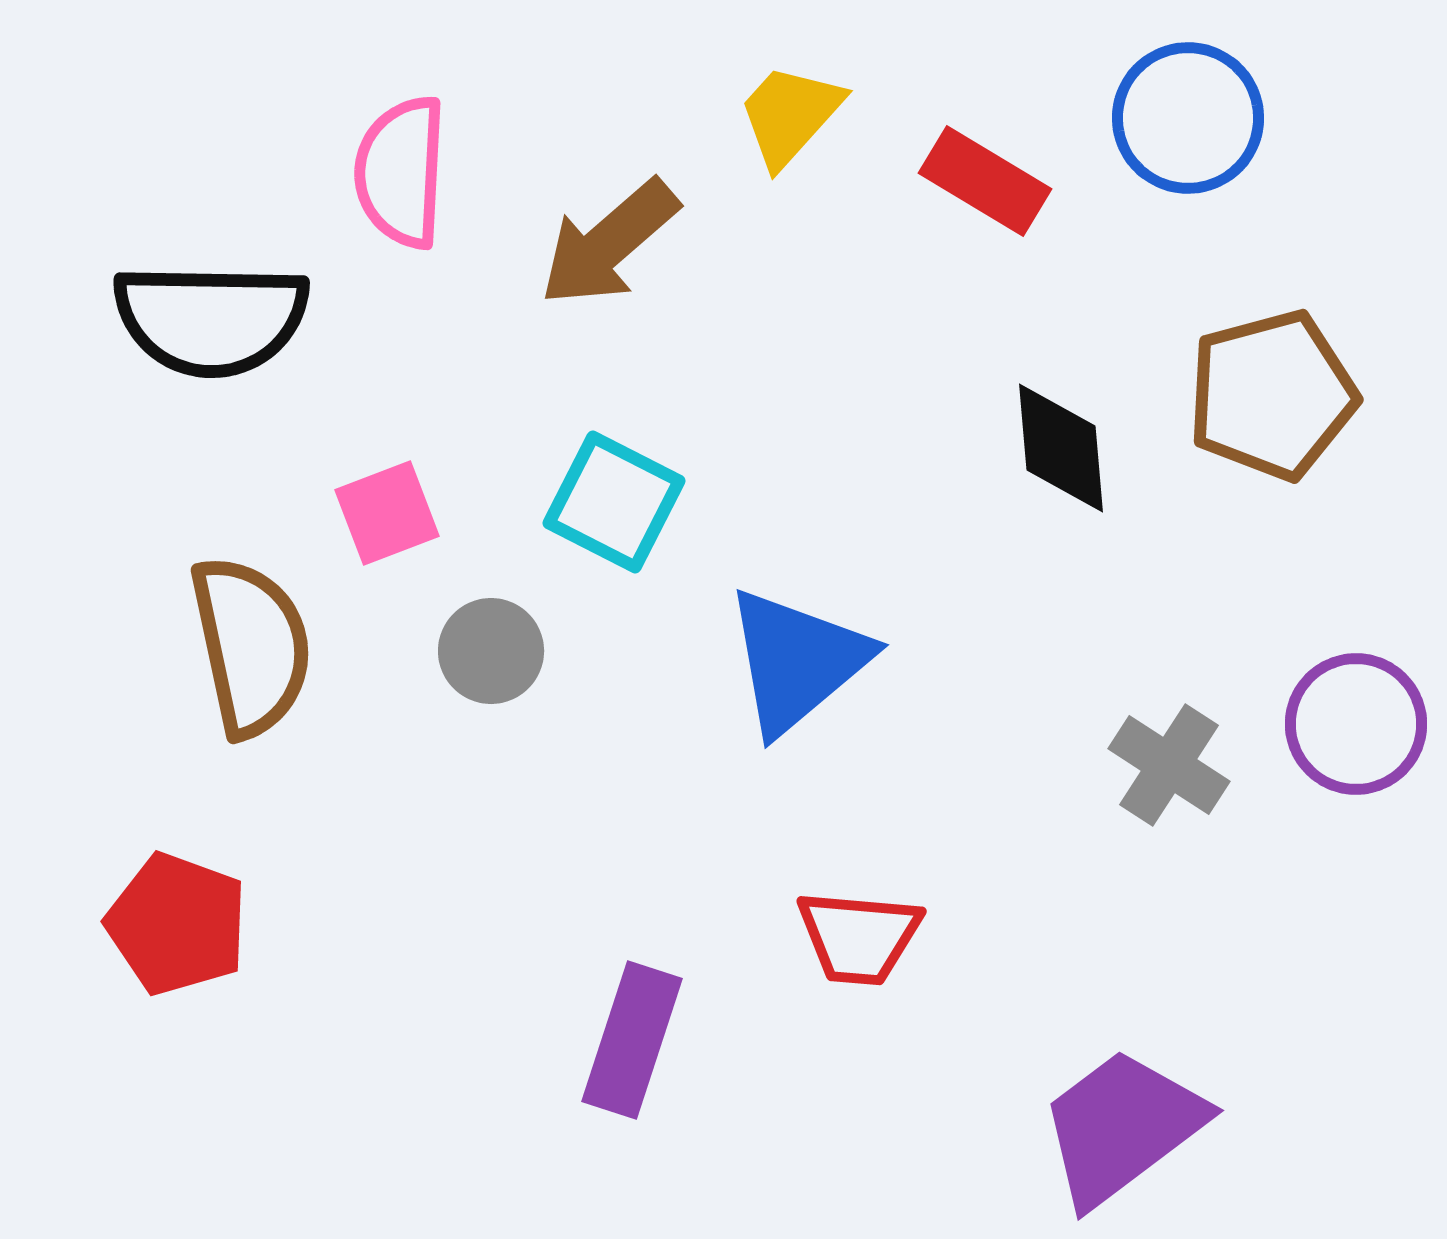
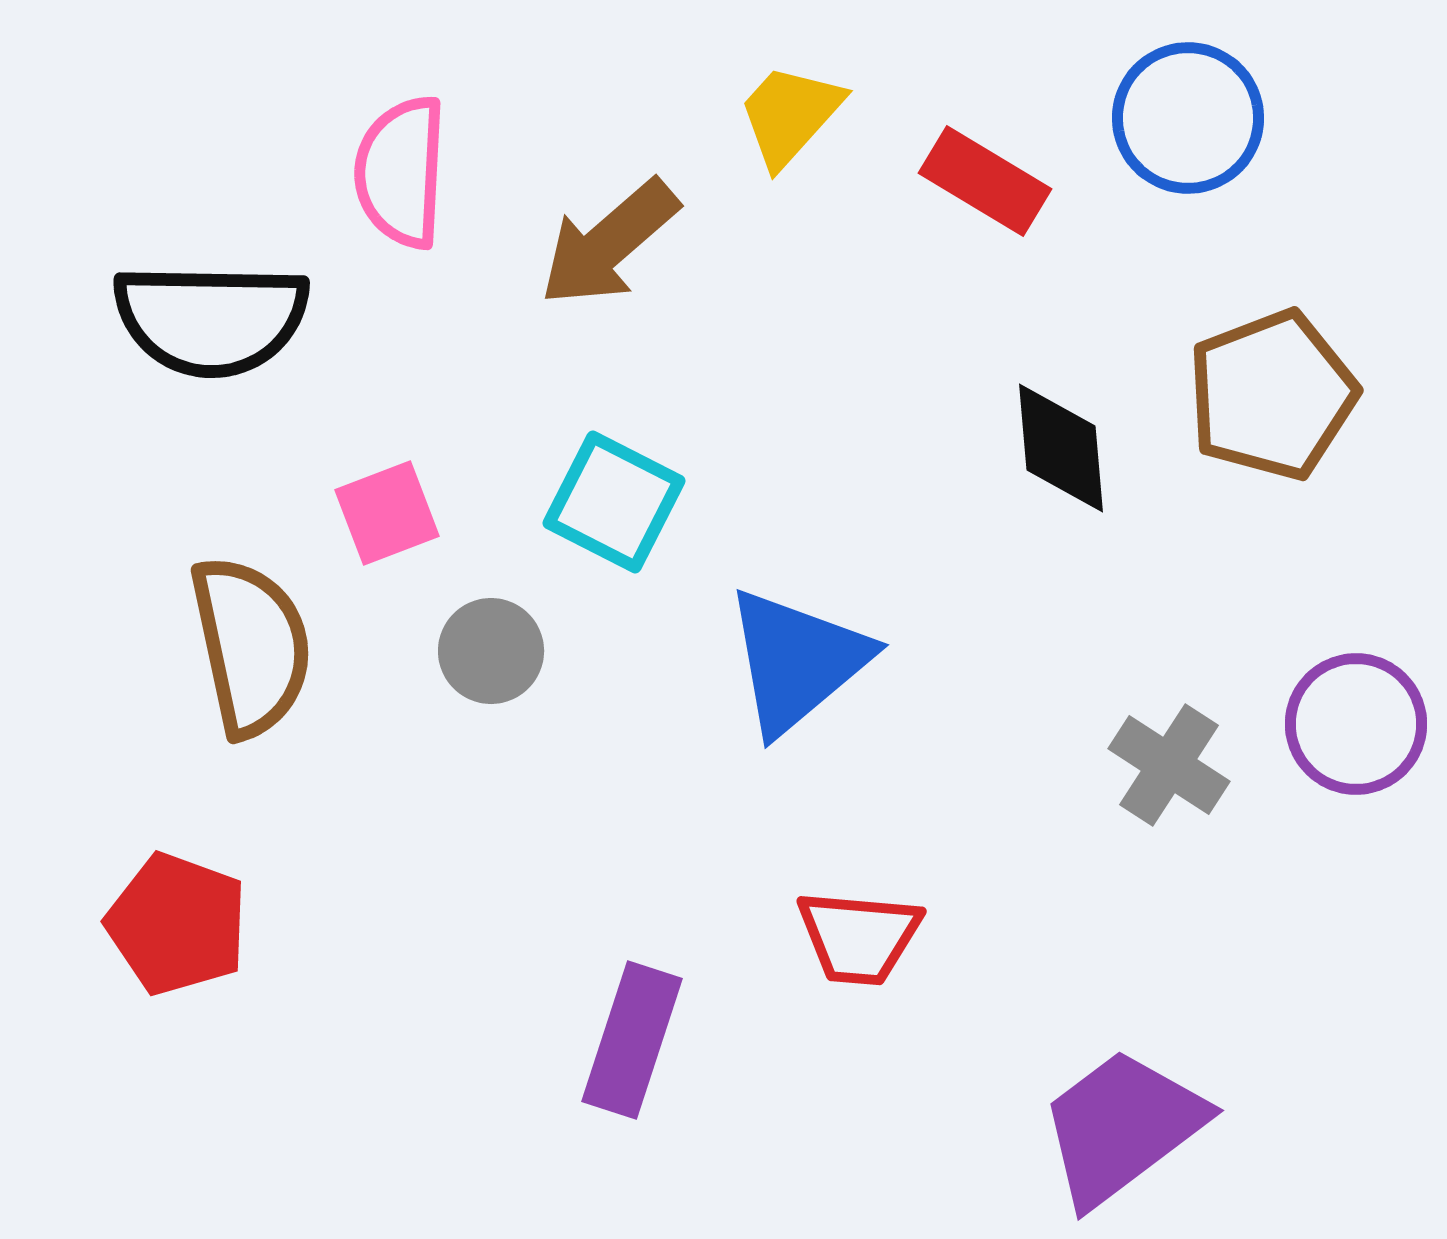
brown pentagon: rotated 6 degrees counterclockwise
